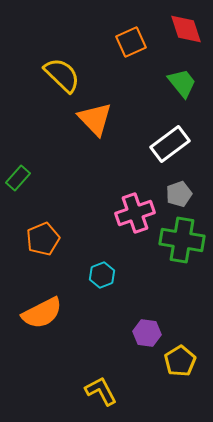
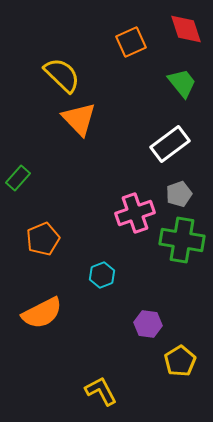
orange triangle: moved 16 px left
purple hexagon: moved 1 px right, 9 px up
